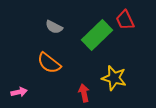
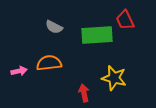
green rectangle: rotated 40 degrees clockwise
orange semicircle: rotated 135 degrees clockwise
pink arrow: moved 21 px up
